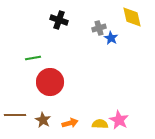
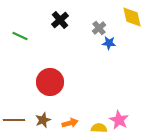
black cross: moved 1 px right; rotated 30 degrees clockwise
gray cross: rotated 24 degrees counterclockwise
blue star: moved 2 px left, 5 px down; rotated 24 degrees counterclockwise
green line: moved 13 px left, 22 px up; rotated 35 degrees clockwise
brown line: moved 1 px left, 5 px down
brown star: rotated 21 degrees clockwise
yellow semicircle: moved 1 px left, 4 px down
